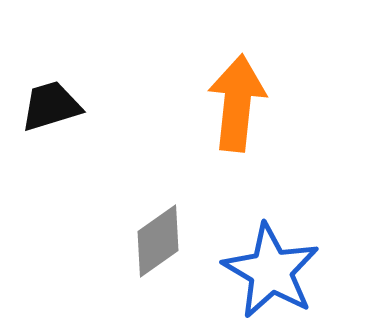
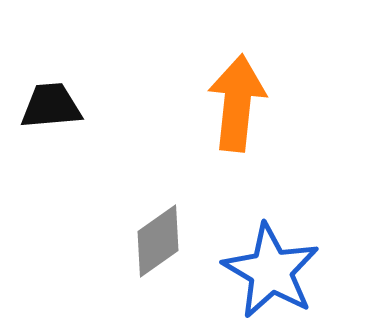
black trapezoid: rotated 12 degrees clockwise
